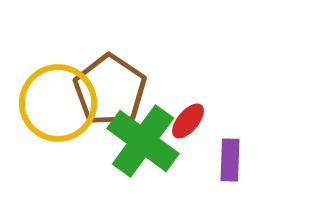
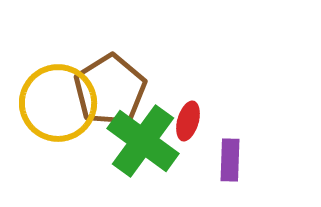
brown pentagon: rotated 6 degrees clockwise
red ellipse: rotated 24 degrees counterclockwise
